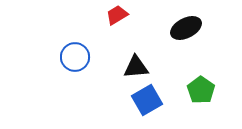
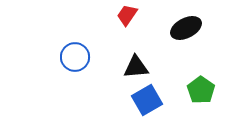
red trapezoid: moved 10 px right; rotated 25 degrees counterclockwise
